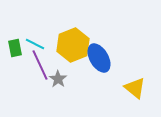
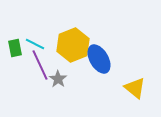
blue ellipse: moved 1 px down
